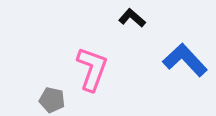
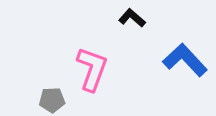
gray pentagon: rotated 15 degrees counterclockwise
